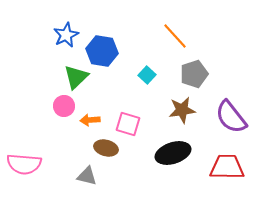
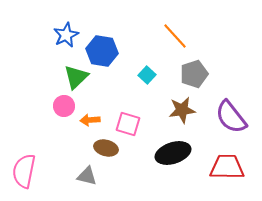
pink semicircle: moved 7 px down; rotated 96 degrees clockwise
